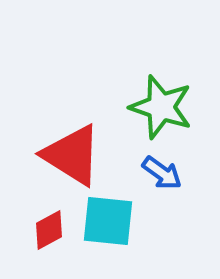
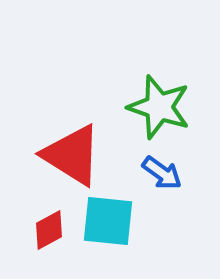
green star: moved 2 px left
